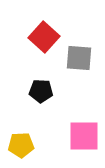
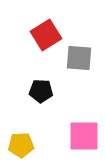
red square: moved 2 px right, 2 px up; rotated 16 degrees clockwise
